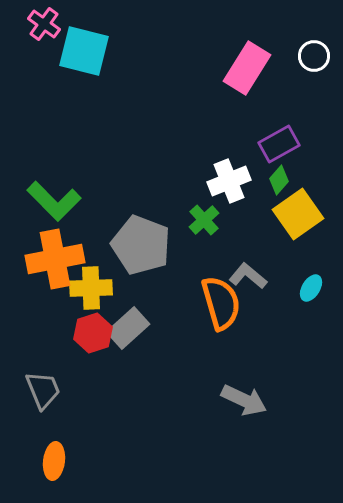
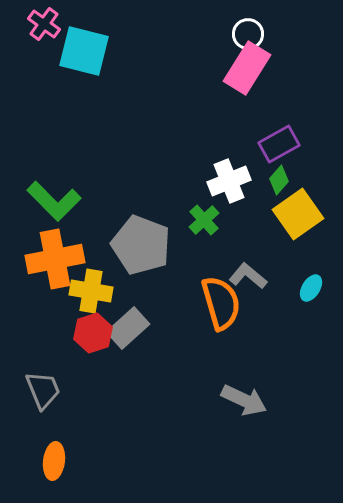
white circle: moved 66 px left, 22 px up
yellow cross: moved 3 px down; rotated 12 degrees clockwise
